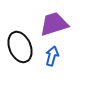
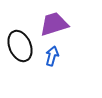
black ellipse: moved 1 px up
